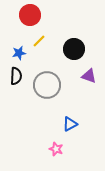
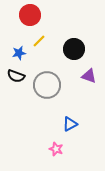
black semicircle: rotated 108 degrees clockwise
